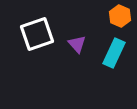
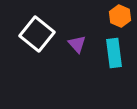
white square: rotated 32 degrees counterclockwise
cyan rectangle: rotated 32 degrees counterclockwise
